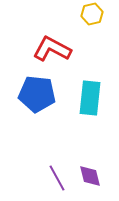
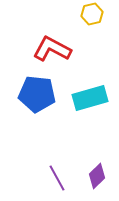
cyan rectangle: rotated 68 degrees clockwise
purple diamond: moved 7 px right; rotated 60 degrees clockwise
